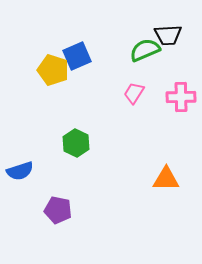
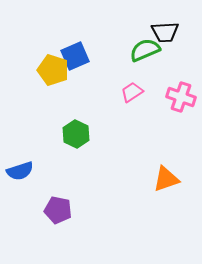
black trapezoid: moved 3 px left, 3 px up
blue square: moved 2 px left
pink trapezoid: moved 2 px left, 1 px up; rotated 25 degrees clockwise
pink cross: rotated 20 degrees clockwise
green hexagon: moved 9 px up
orange triangle: rotated 20 degrees counterclockwise
